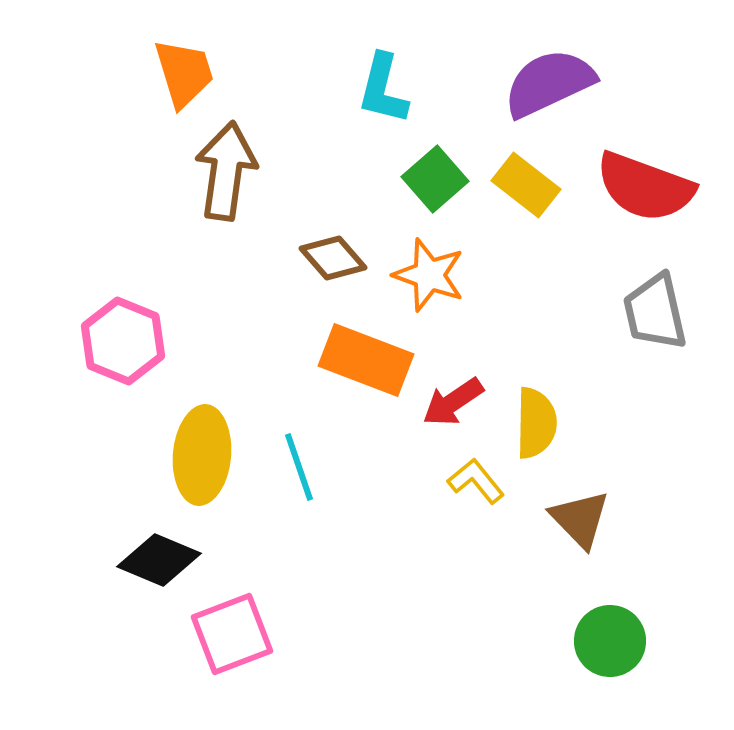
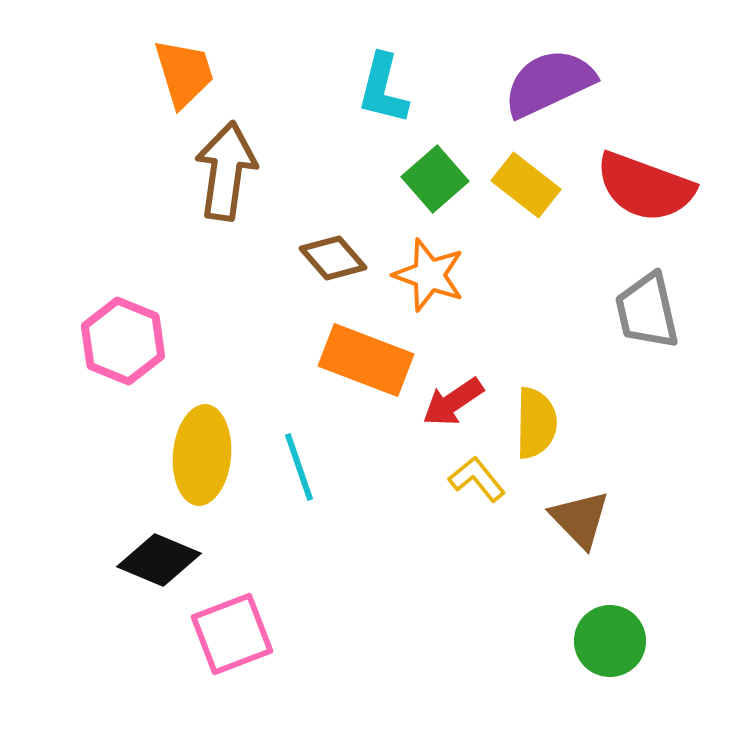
gray trapezoid: moved 8 px left, 1 px up
yellow L-shape: moved 1 px right, 2 px up
